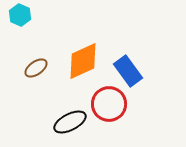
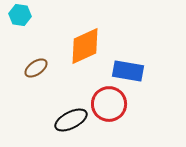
cyan hexagon: rotated 15 degrees counterclockwise
orange diamond: moved 2 px right, 15 px up
blue rectangle: rotated 44 degrees counterclockwise
black ellipse: moved 1 px right, 2 px up
